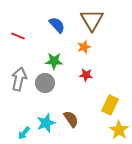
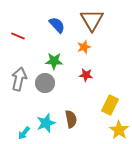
brown semicircle: rotated 24 degrees clockwise
